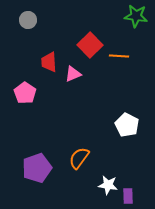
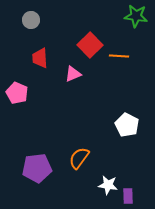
gray circle: moved 3 px right
red trapezoid: moved 9 px left, 4 px up
pink pentagon: moved 8 px left; rotated 10 degrees counterclockwise
purple pentagon: rotated 12 degrees clockwise
